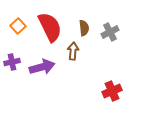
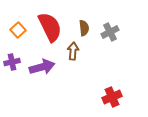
orange square: moved 4 px down
red cross: moved 6 px down
